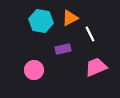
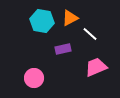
cyan hexagon: moved 1 px right
white line: rotated 21 degrees counterclockwise
pink circle: moved 8 px down
